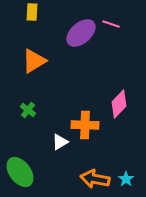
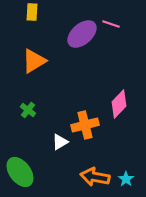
purple ellipse: moved 1 px right, 1 px down
orange cross: rotated 16 degrees counterclockwise
orange arrow: moved 2 px up
